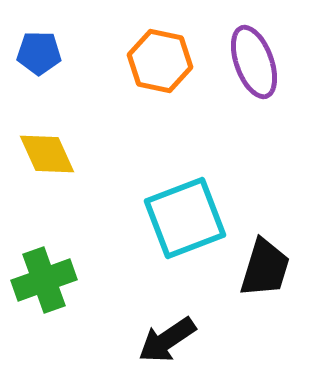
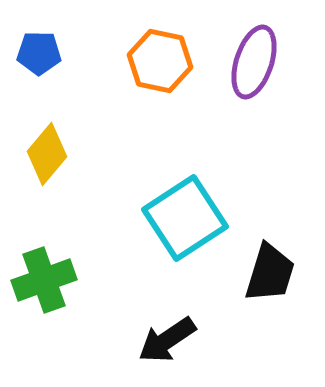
purple ellipse: rotated 38 degrees clockwise
yellow diamond: rotated 64 degrees clockwise
cyan square: rotated 12 degrees counterclockwise
black trapezoid: moved 5 px right, 5 px down
